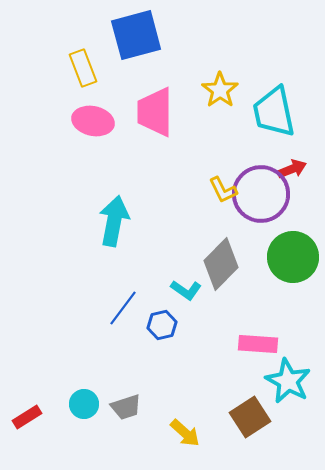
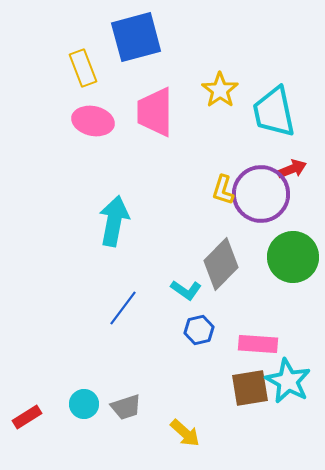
blue square: moved 2 px down
yellow L-shape: rotated 44 degrees clockwise
blue hexagon: moved 37 px right, 5 px down
brown square: moved 29 px up; rotated 24 degrees clockwise
